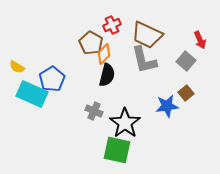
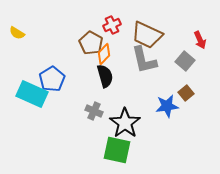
gray square: moved 1 px left
yellow semicircle: moved 34 px up
black semicircle: moved 2 px left, 1 px down; rotated 30 degrees counterclockwise
